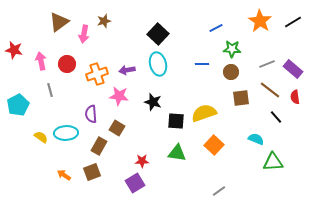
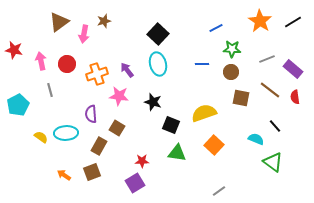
gray line at (267, 64): moved 5 px up
purple arrow at (127, 70): rotated 63 degrees clockwise
brown square at (241, 98): rotated 18 degrees clockwise
black line at (276, 117): moved 1 px left, 9 px down
black square at (176, 121): moved 5 px left, 4 px down; rotated 18 degrees clockwise
green triangle at (273, 162): rotated 40 degrees clockwise
